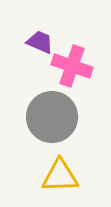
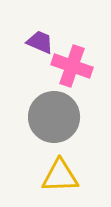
gray circle: moved 2 px right
